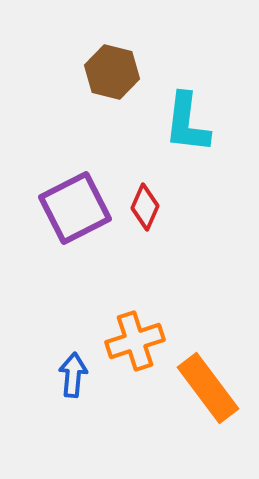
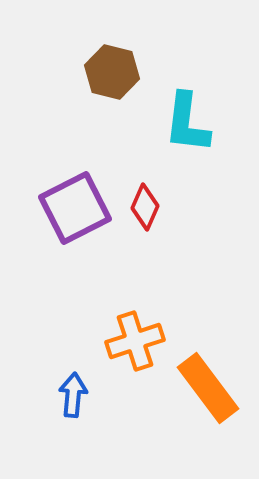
blue arrow: moved 20 px down
